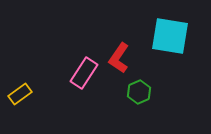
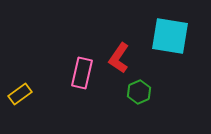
pink rectangle: moved 2 px left; rotated 20 degrees counterclockwise
